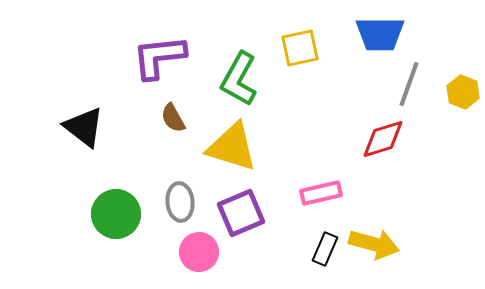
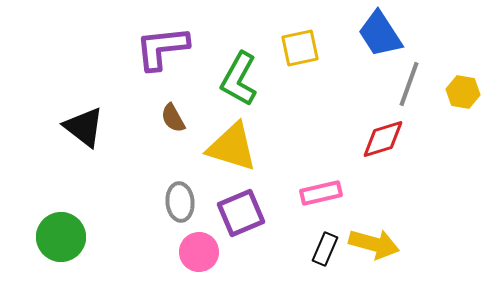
blue trapezoid: rotated 57 degrees clockwise
purple L-shape: moved 3 px right, 9 px up
yellow hexagon: rotated 12 degrees counterclockwise
green circle: moved 55 px left, 23 px down
